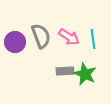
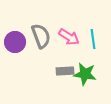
green star: rotated 15 degrees counterclockwise
